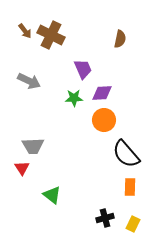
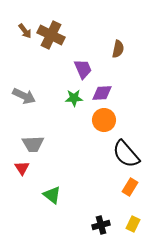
brown semicircle: moved 2 px left, 10 px down
gray arrow: moved 5 px left, 15 px down
gray trapezoid: moved 2 px up
orange rectangle: rotated 30 degrees clockwise
black cross: moved 4 px left, 7 px down
